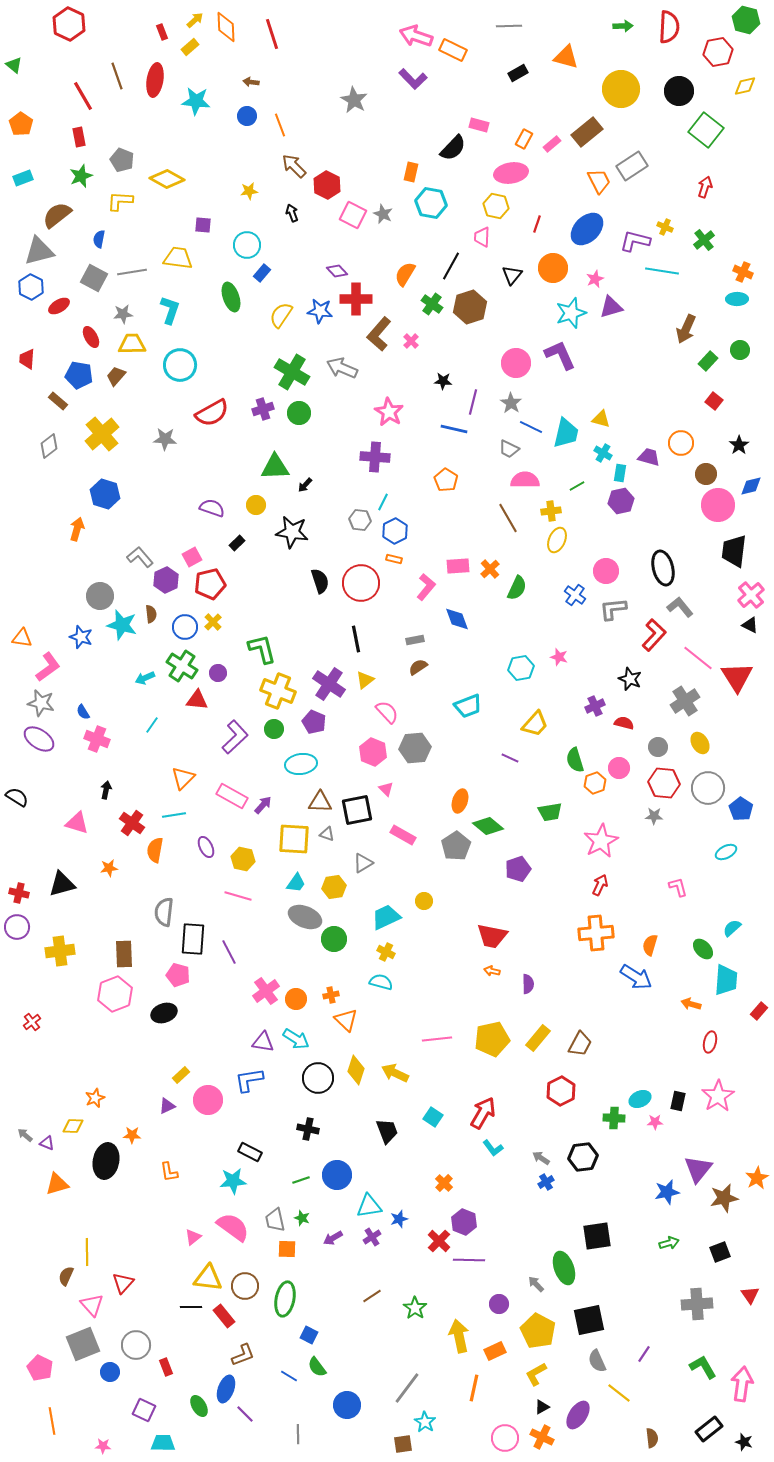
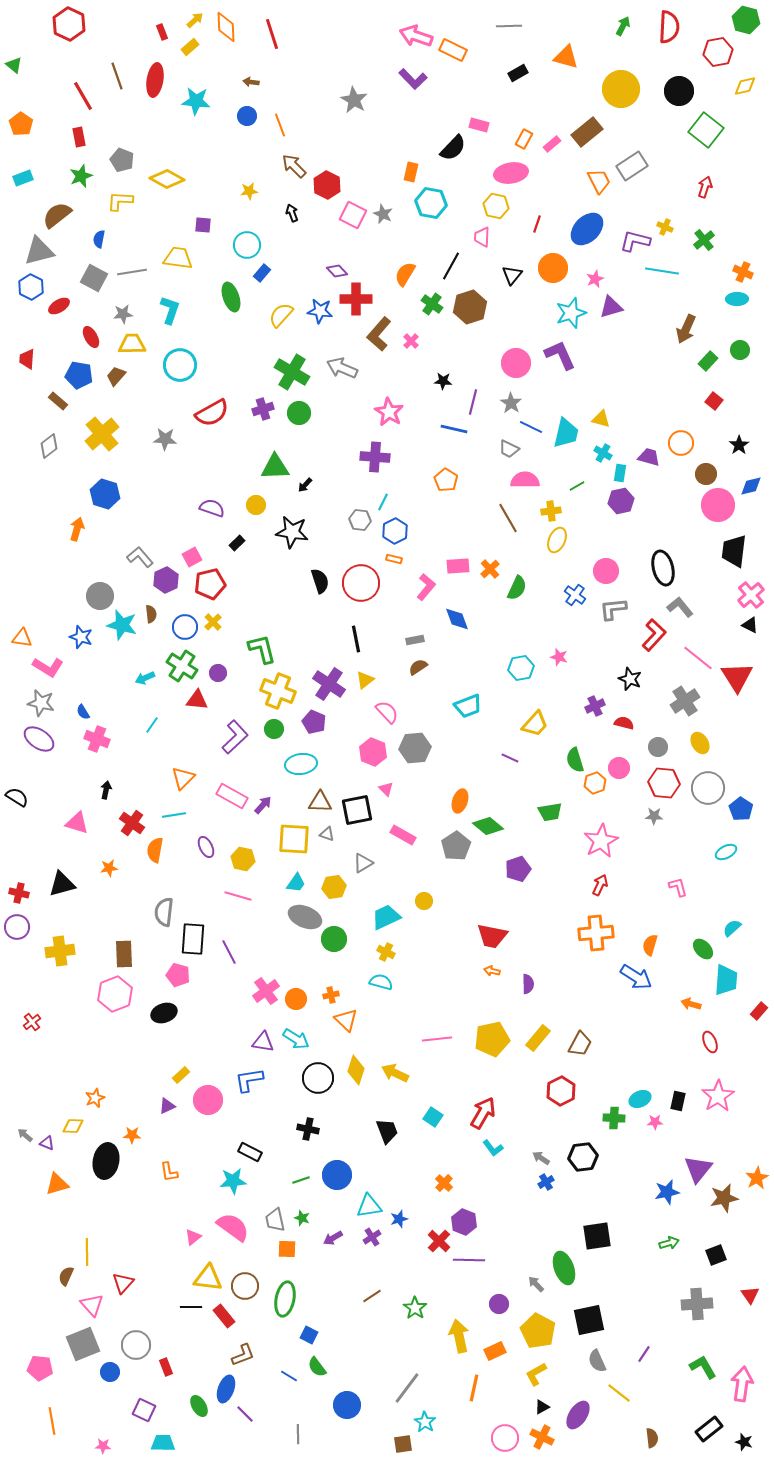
green arrow at (623, 26): rotated 60 degrees counterclockwise
yellow semicircle at (281, 315): rotated 8 degrees clockwise
pink L-shape at (48, 667): rotated 68 degrees clockwise
red ellipse at (710, 1042): rotated 35 degrees counterclockwise
black square at (720, 1252): moved 4 px left, 3 px down
pink pentagon at (40, 1368): rotated 20 degrees counterclockwise
